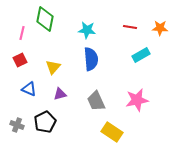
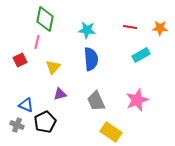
pink line: moved 15 px right, 9 px down
blue triangle: moved 3 px left, 16 px down
pink star: rotated 10 degrees counterclockwise
yellow rectangle: moved 1 px left
